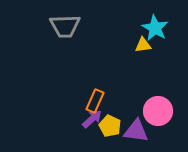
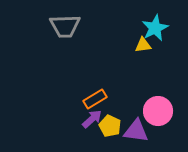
cyan star: rotated 16 degrees clockwise
orange rectangle: moved 2 px up; rotated 35 degrees clockwise
